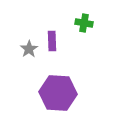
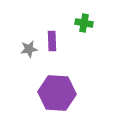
gray star: rotated 24 degrees clockwise
purple hexagon: moved 1 px left
